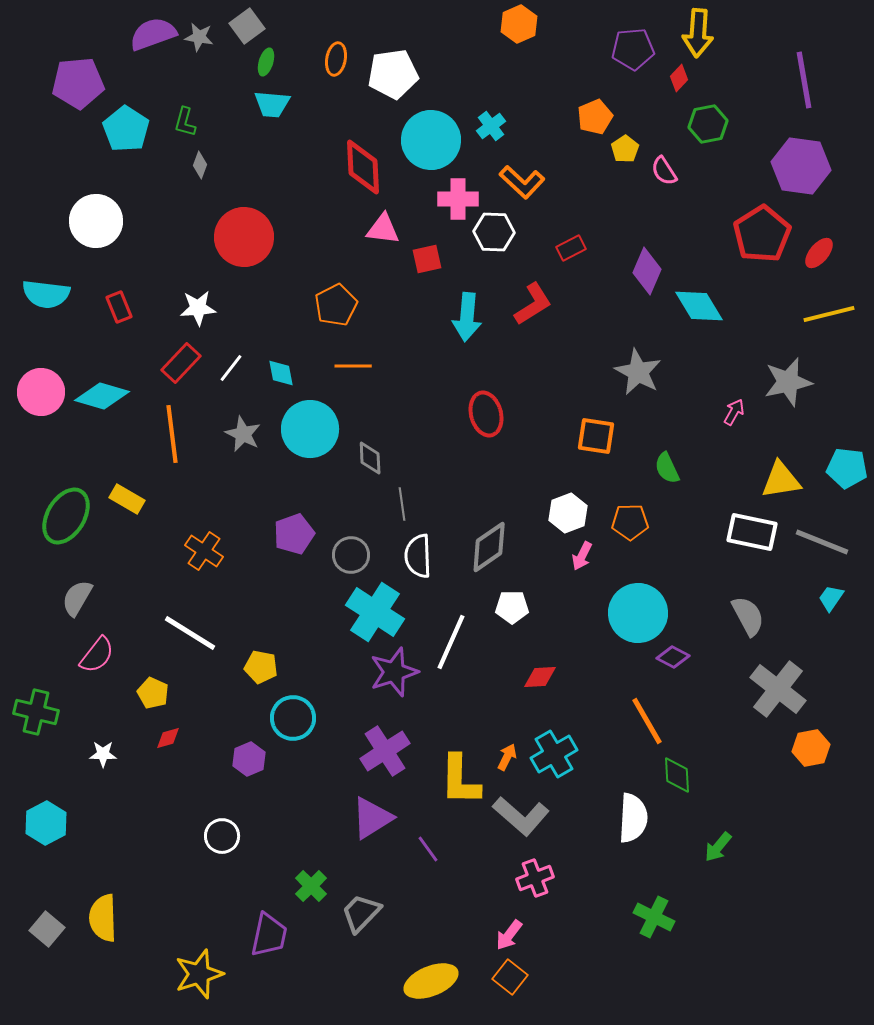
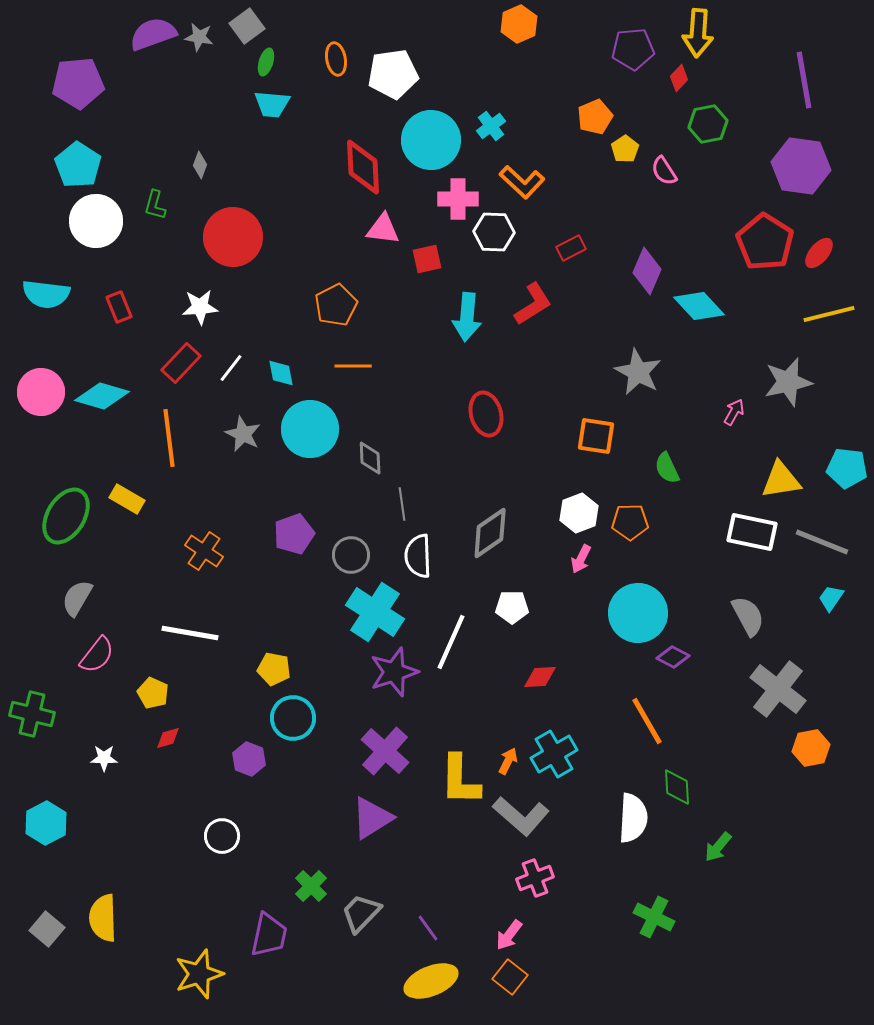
orange ellipse at (336, 59): rotated 20 degrees counterclockwise
green L-shape at (185, 122): moved 30 px left, 83 px down
cyan pentagon at (126, 129): moved 48 px left, 36 px down
red pentagon at (762, 234): moved 3 px right, 8 px down; rotated 8 degrees counterclockwise
red circle at (244, 237): moved 11 px left
cyan diamond at (699, 306): rotated 12 degrees counterclockwise
white star at (198, 308): moved 2 px right, 1 px up
orange line at (172, 434): moved 3 px left, 4 px down
white hexagon at (568, 513): moved 11 px right
gray diamond at (489, 547): moved 1 px right, 14 px up
pink arrow at (582, 556): moved 1 px left, 3 px down
white line at (190, 633): rotated 22 degrees counterclockwise
yellow pentagon at (261, 667): moved 13 px right, 2 px down
green cross at (36, 712): moved 4 px left, 2 px down
purple cross at (385, 751): rotated 15 degrees counterclockwise
white star at (103, 754): moved 1 px right, 4 px down
orange arrow at (507, 757): moved 1 px right, 4 px down
purple hexagon at (249, 759): rotated 16 degrees counterclockwise
green diamond at (677, 775): moved 12 px down
purple line at (428, 849): moved 79 px down
